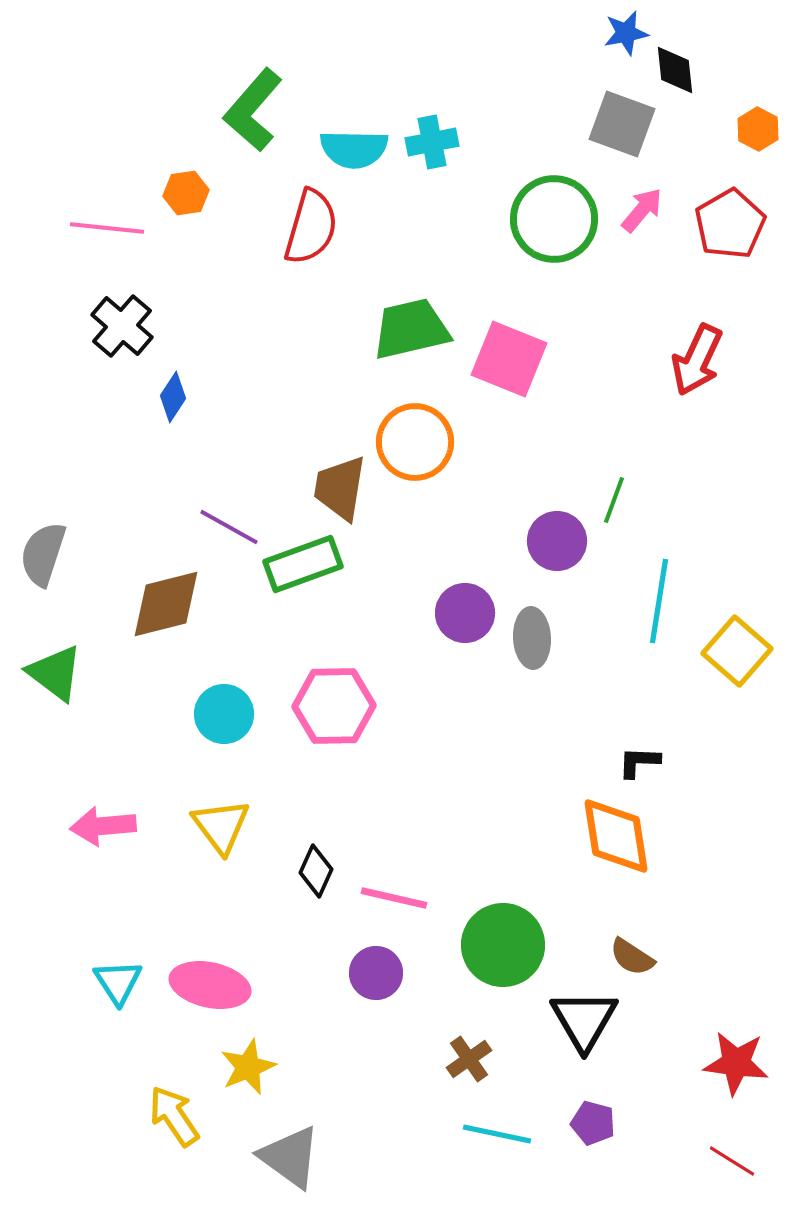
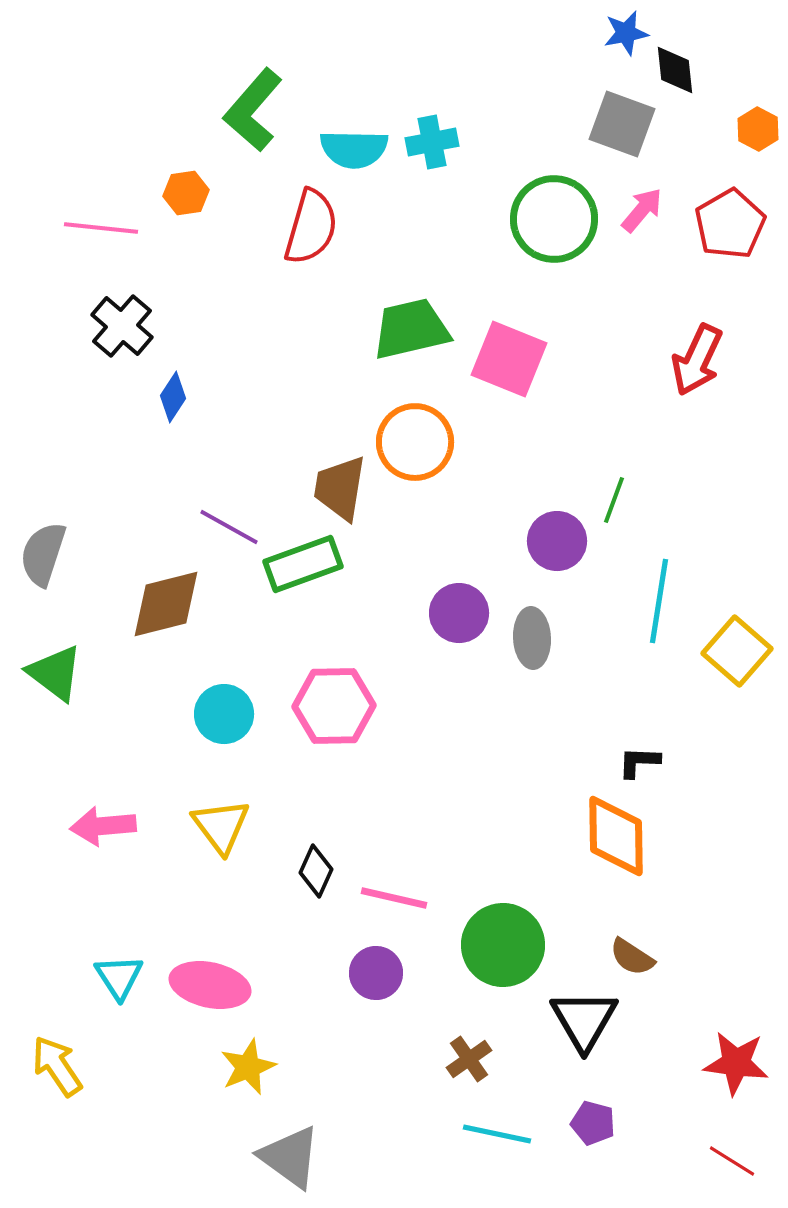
pink line at (107, 228): moved 6 px left
purple circle at (465, 613): moved 6 px left
orange diamond at (616, 836): rotated 8 degrees clockwise
cyan triangle at (118, 982): moved 1 px right, 5 px up
yellow arrow at (174, 1116): moved 117 px left, 50 px up
